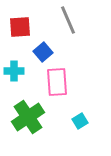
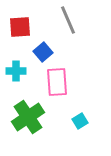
cyan cross: moved 2 px right
